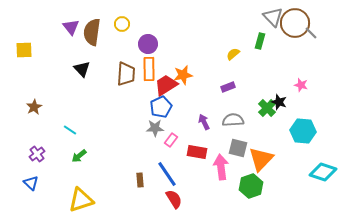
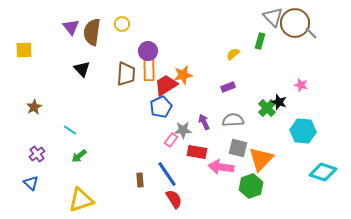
purple circle: moved 7 px down
gray star: moved 28 px right, 2 px down
pink arrow: rotated 75 degrees counterclockwise
